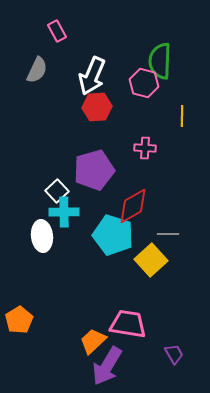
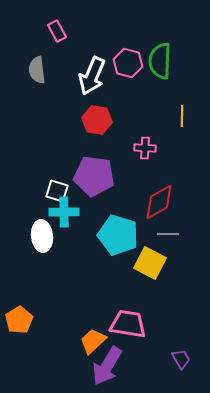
gray semicircle: rotated 148 degrees clockwise
pink hexagon: moved 16 px left, 20 px up
red hexagon: moved 13 px down; rotated 12 degrees clockwise
purple pentagon: moved 6 px down; rotated 24 degrees clockwise
white square: rotated 30 degrees counterclockwise
red diamond: moved 26 px right, 4 px up
cyan pentagon: moved 5 px right
yellow square: moved 1 px left, 3 px down; rotated 20 degrees counterclockwise
purple trapezoid: moved 7 px right, 5 px down
